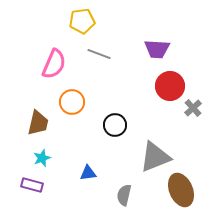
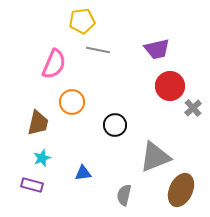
purple trapezoid: rotated 16 degrees counterclockwise
gray line: moved 1 px left, 4 px up; rotated 10 degrees counterclockwise
blue triangle: moved 5 px left
brown ellipse: rotated 48 degrees clockwise
